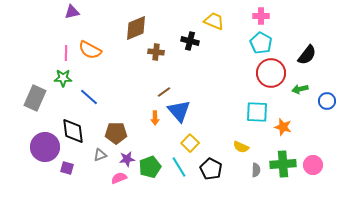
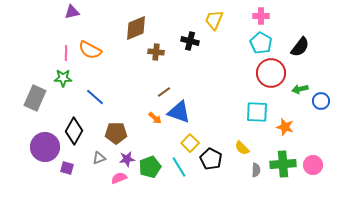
yellow trapezoid: moved 1 px up; rotated 90 degrees counterclockwise
black semicircle: moved 7 px left, 8 px up
blue line: moved 6 px right
blue circle: moved 6 px left
blue triangle: moved 1 px down; rotated 30 degrees counterclockwise
orange arrow: rotated 48 degrees counterclockwise
orange star: moved 2 px right
black diamond: moved 1 px right; rotated 36 degrees clockwise
yellow semicircle: moved 1 px right, 1 px down; rotated 21 degrees clockwise
gray triangle: moved 1 px left, 3 px down
black pentagon: moved 10 px up
